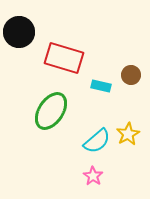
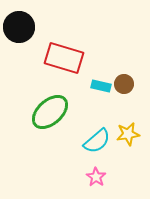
black circle: moved 5 px up
brown circle: moved 7 px left, 9 px down
green ellipse: moved 1 px left, 1 px down; rotated 15 degrees clockwise
yellow star: rotated 20 degrees clockwise
pink star: moved 3 px right, 1 px down
